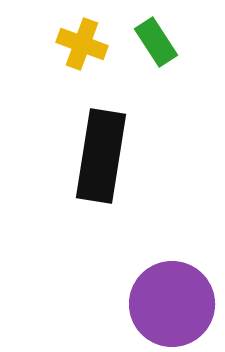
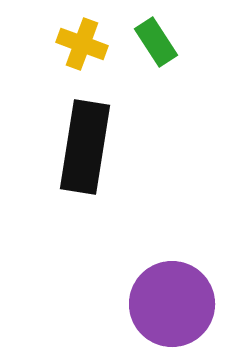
black rectangle: moved 16 px left, 9 px up
